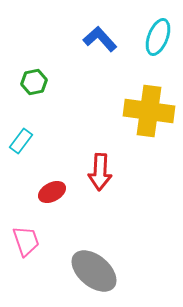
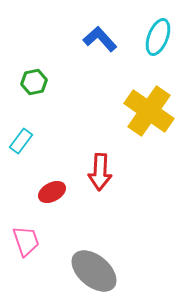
yellow cross: rotated 27 degrees clockwise
